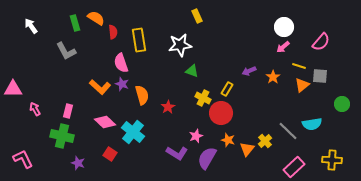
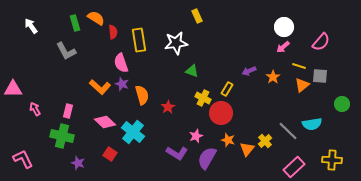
white star at (180, 45): moved 4 px left, 2 px up
